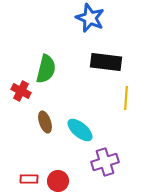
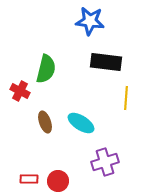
blue star: moved 3 px down; rotated 16 degrees counterclockwise
red cross: moved 1 px left
cyan ellipse: moved 1 px right, 7 px up; rotated 8 degrees counterclockwise
